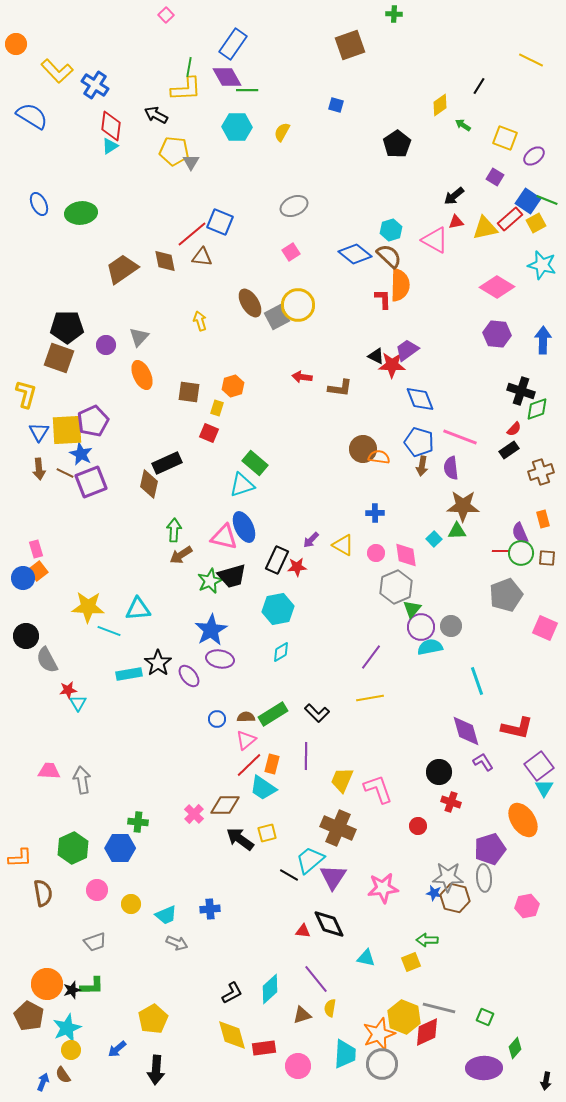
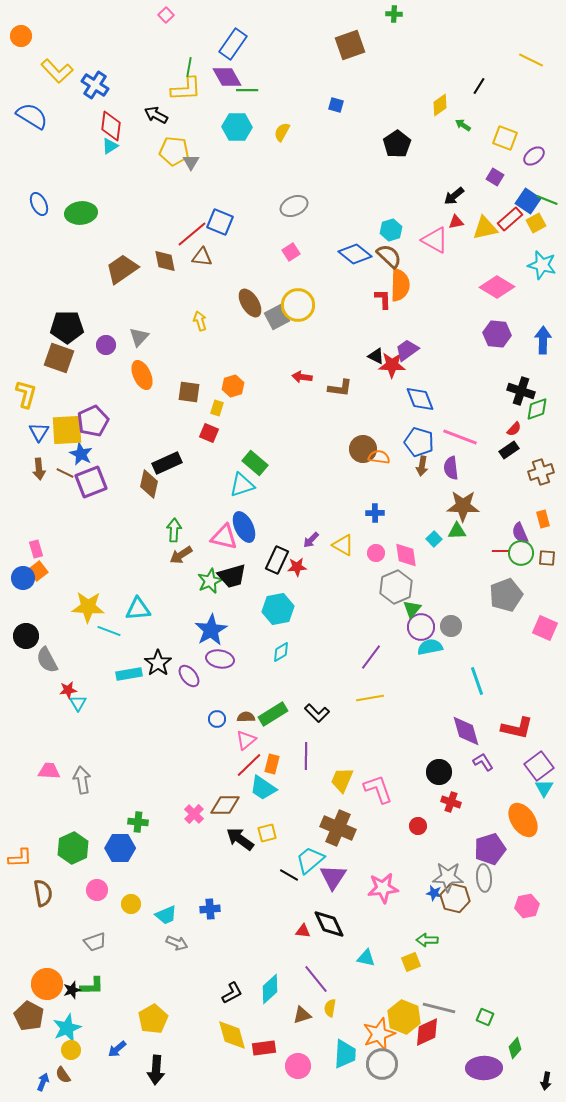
orange circle at (16, 44): moved 5 px right, 8 px up
